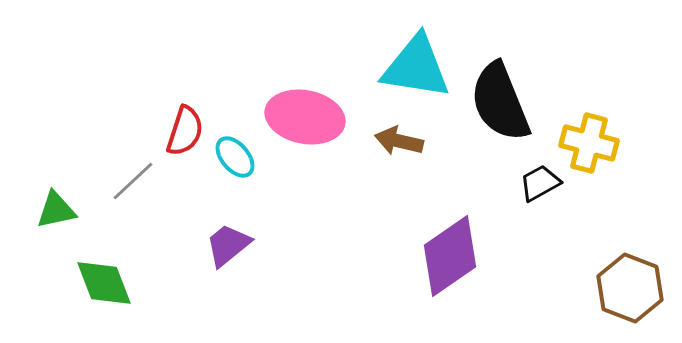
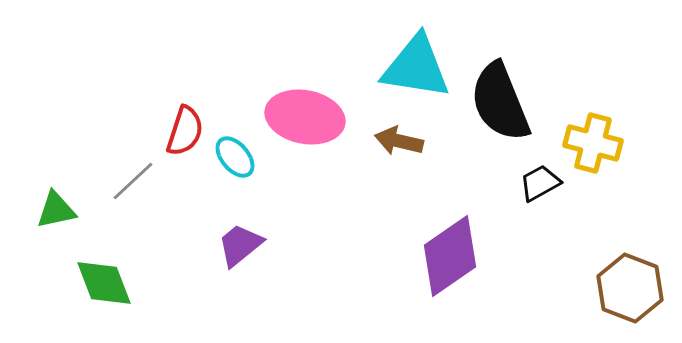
yellow cross: moved 4 px right
purple trapezoid: moved 12 px right
